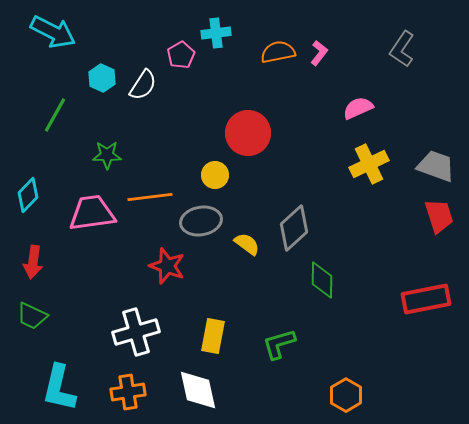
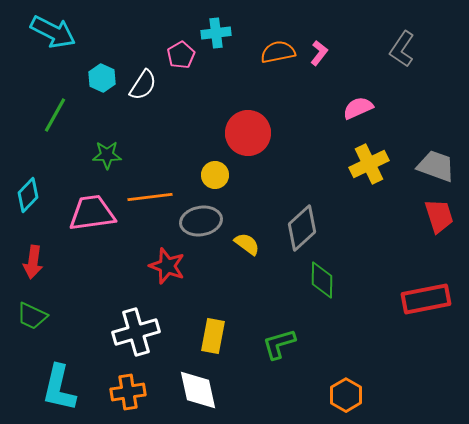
gray diamond: moved 8 px right
